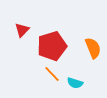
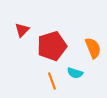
orange line: moved 7 px down; rotated 24 degrees clockwise
cyan semicircle: moved 10 px up
